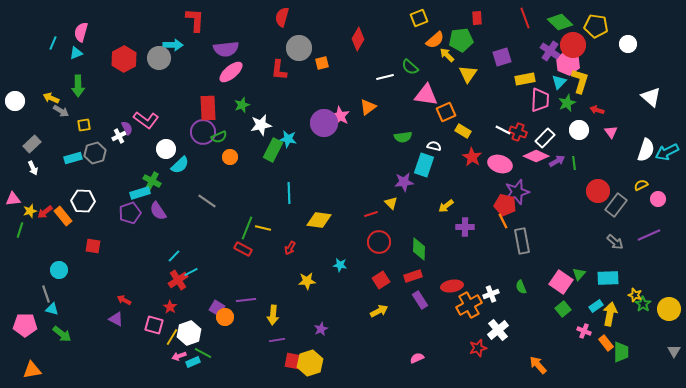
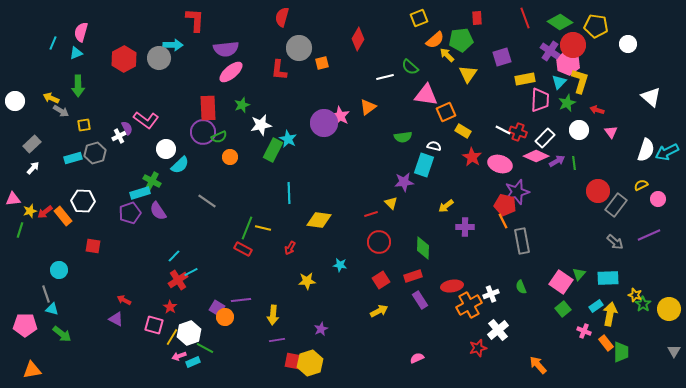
green diamond at (560, 22): rotated 10 degrees counterclockwise
cyan star at (288, 139): rotated 18 degrees clockwise
white arrow at (33, 168): rotated 112 degrees counterclockwise
green diamond at (419, 249): moved 4 px right, 1 px up
purple line at (246, 300): moved 5 px left
green line at (203, 353): moved 2 px right, 5 px up
